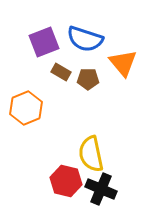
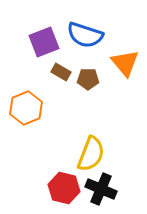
blue semicircle: moved 4 px up
orange triangle: moved 2 px right
yellow semicircle: rotated 147 degrees counterclockwise
red hexagon: moved 2 px left, 7 px down
